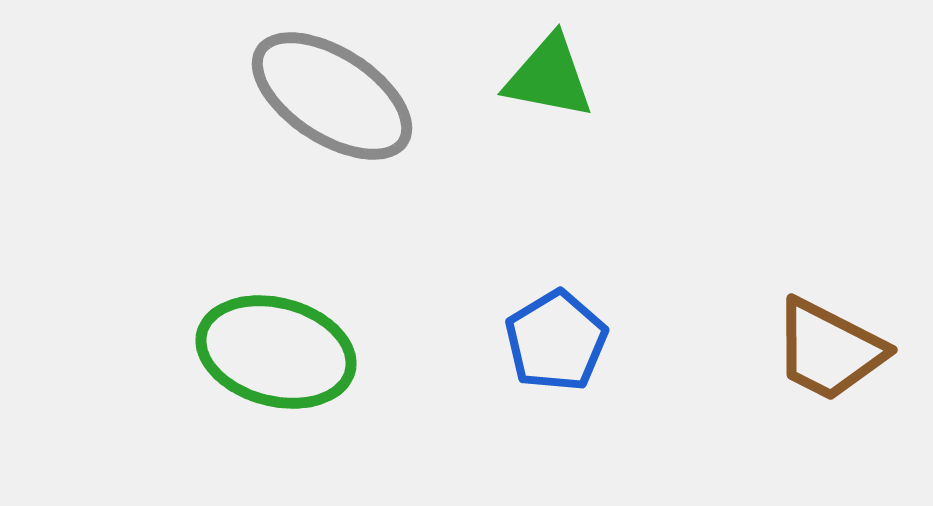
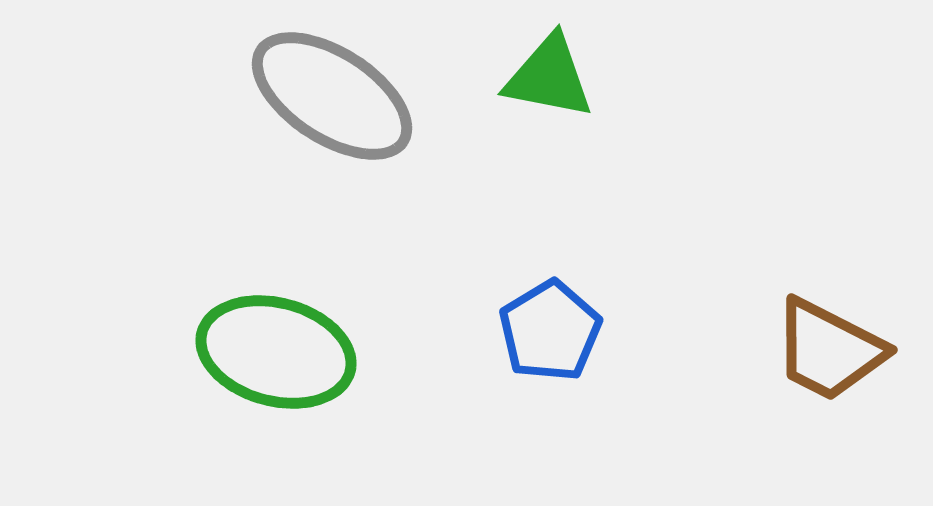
blue pentagon: moved 6 px left, 10 px up
